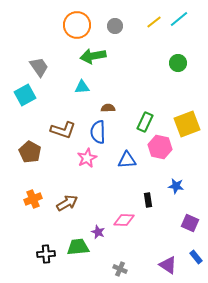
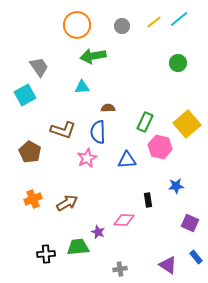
gray circle: moved 7 px right
yellow square: rotated 20 degrees counterclockwise
blue star: rotated 14 degrees counterclockwise
gray cross: rotated 32 degrees counterclockwise
